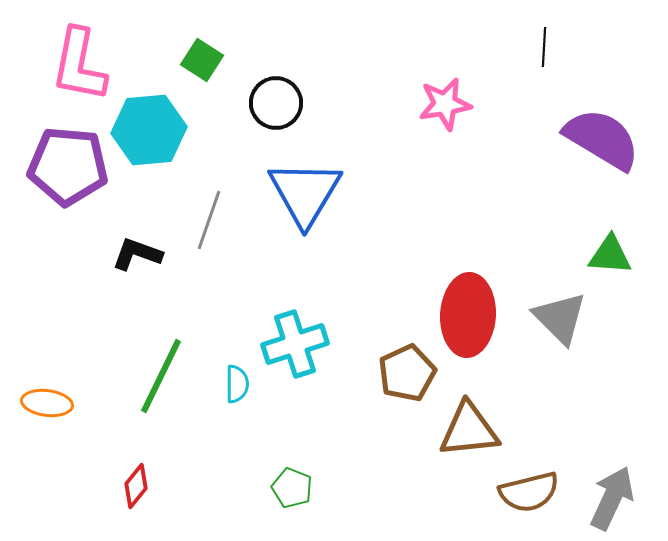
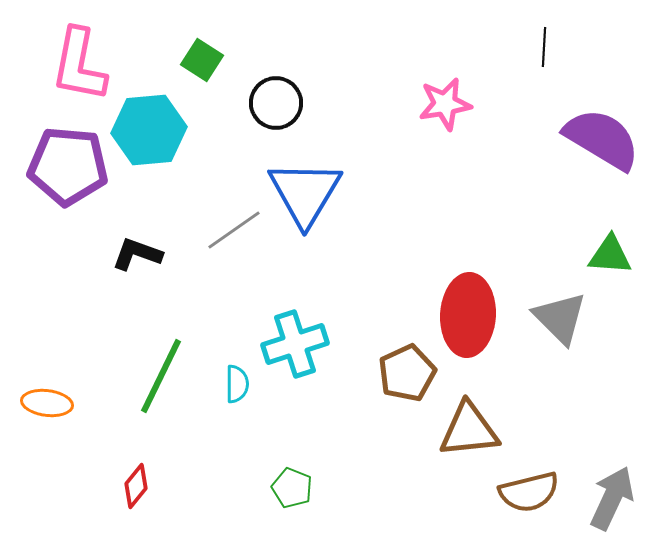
gray line: moved 25 px right, 10 px down; rotated 36 degrees clockwise
